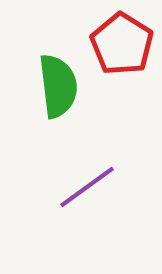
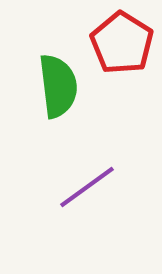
red pentagon: moved 1 px up
